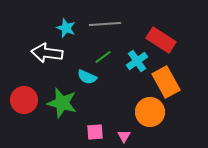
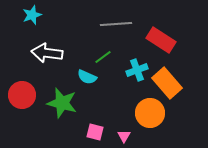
gray line: moved 11 px right
cyan star: moved 34 px left, 13 px up; rotated 30 degrees clockwise
cyan cross: moved 9 px down; rotated 15 degrees clockwise
orange rectangle: moved 1 px right, 1 px down; rotated 12 degrees counterclockwise
red circle: moved 2 px left, 5 px up
orange circle: moved 1 px down
pink square: rotated 18 degrees clockwise
